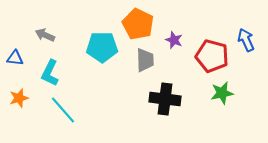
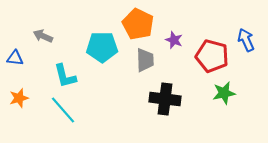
gray arrow: moved 2 px left, 1 px down
cyan L-shape: moved 15 px right, 3 px down; rotated 40 degrees counterclockwise
green star: moved 2 px right
